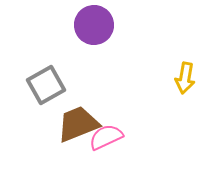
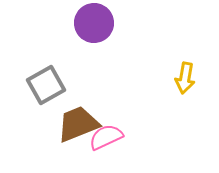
purple circle: moved 2 px up
